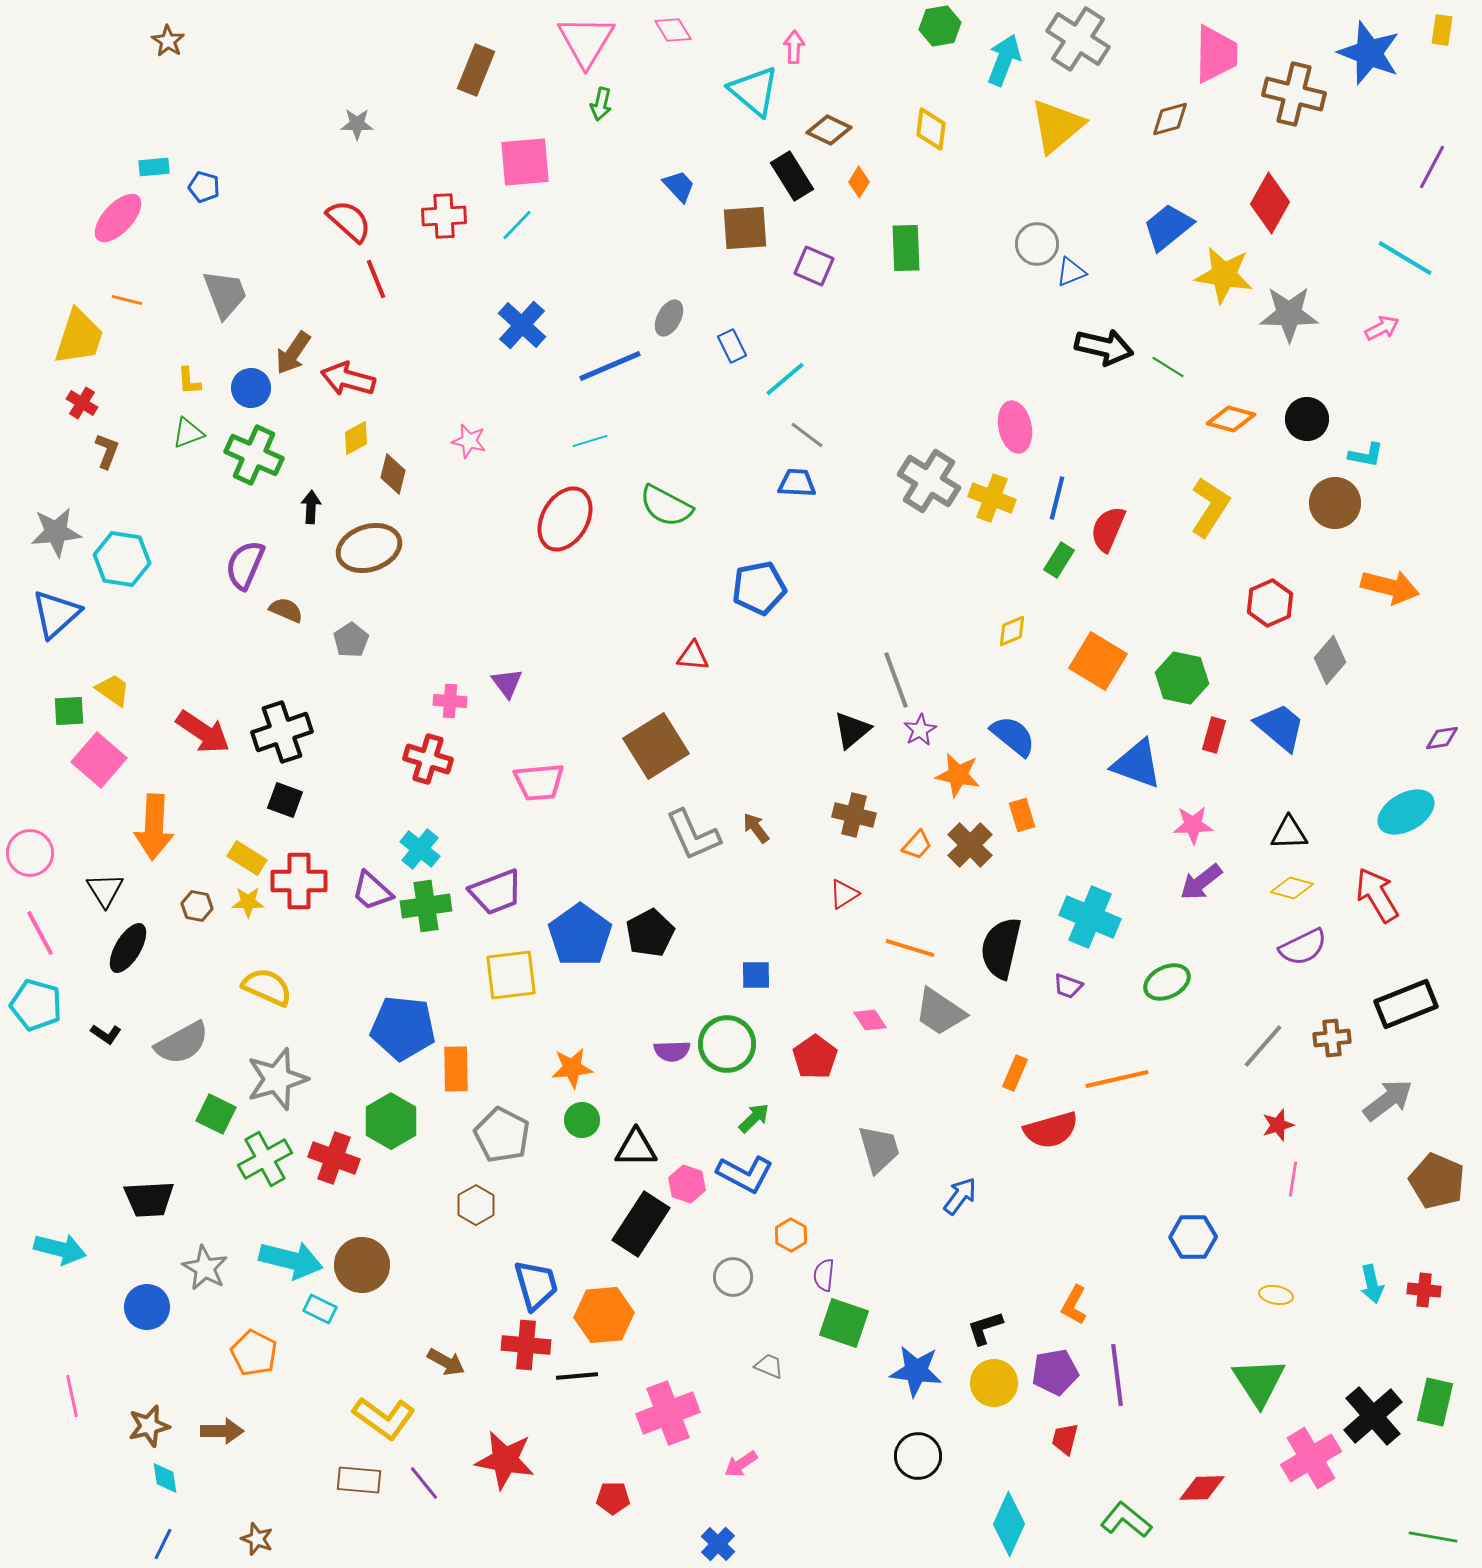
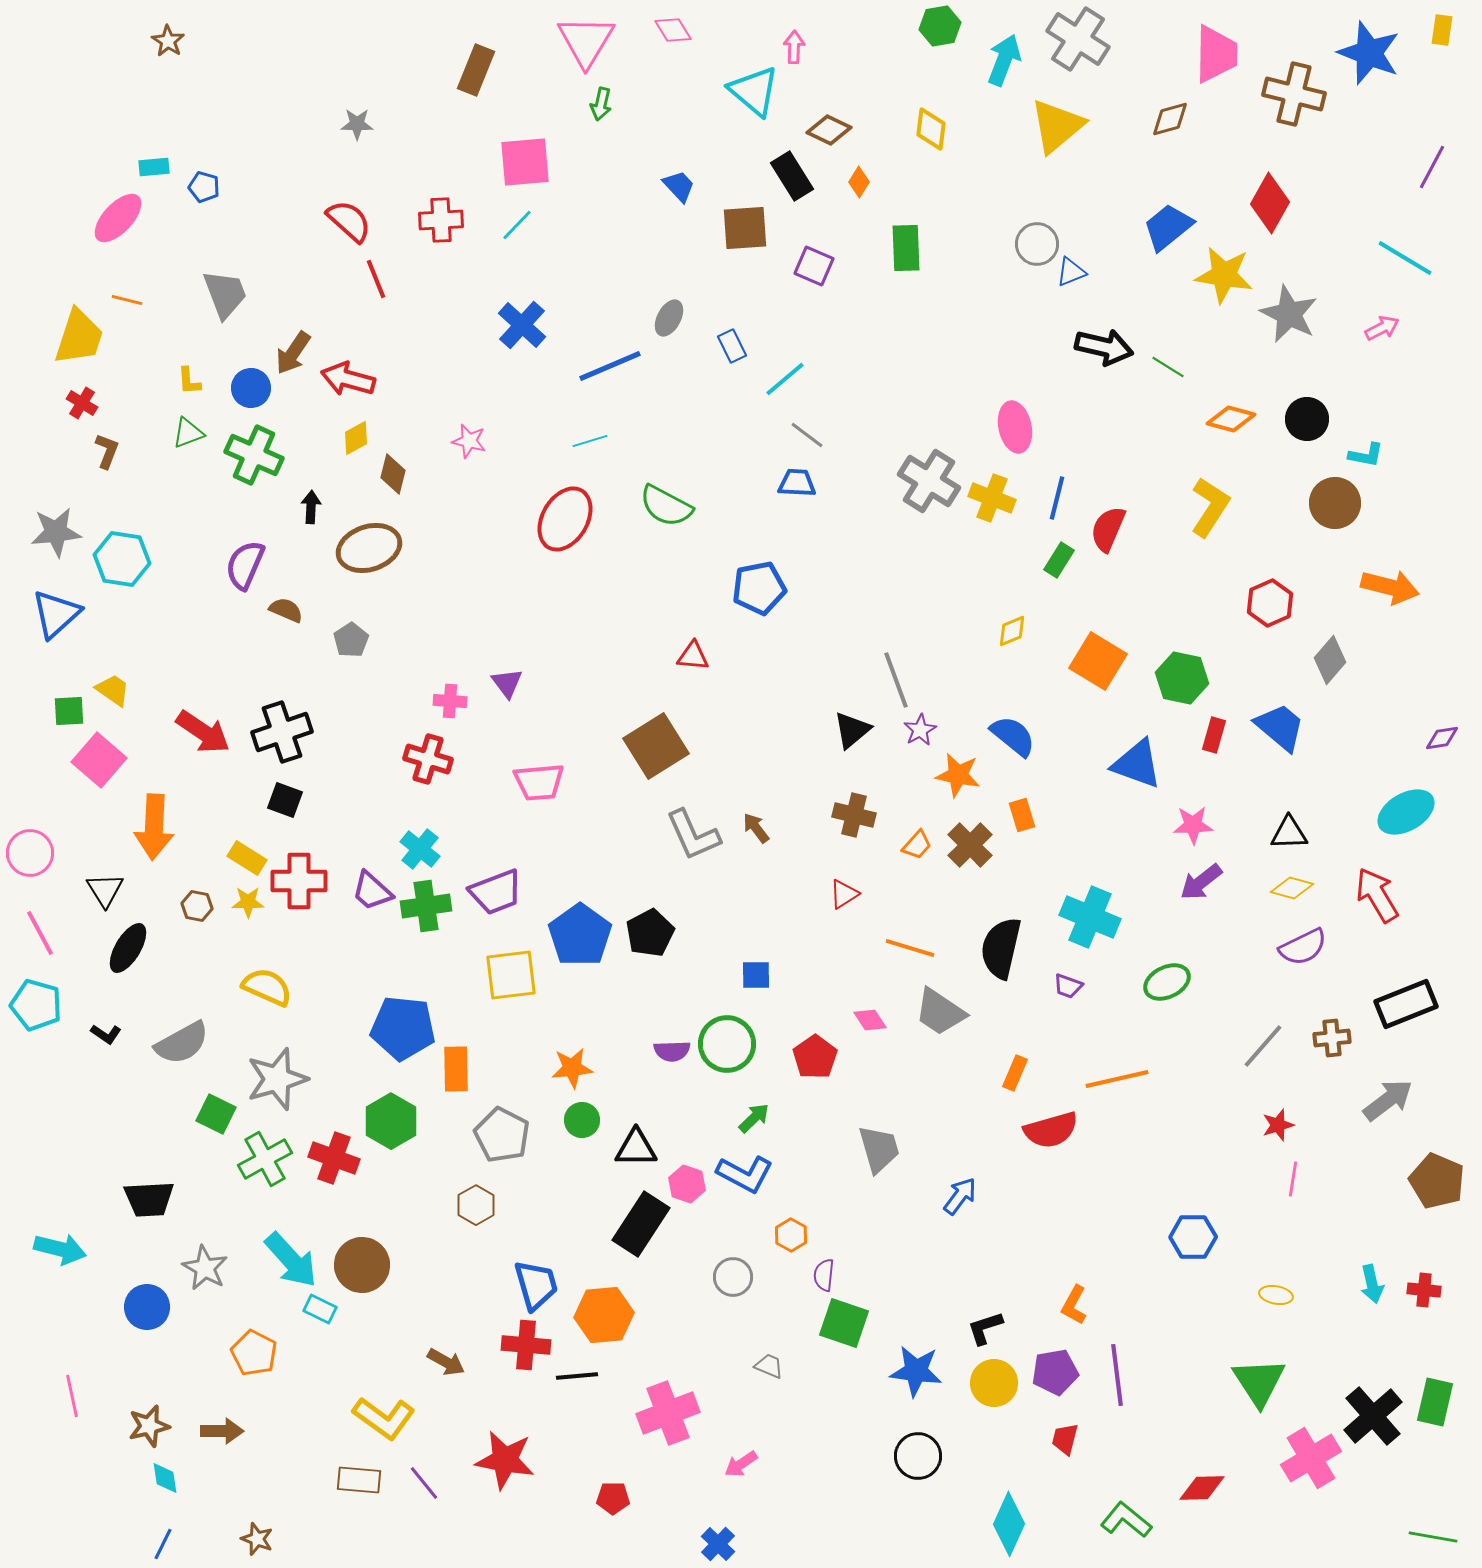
red cross at (444, 216): moved 3 px left, 4 px down
gray star at (1289, 314): rotated 26 degrees clockwise
cyan arrow at (291, 1260): rotated 34 degrees clockwise
